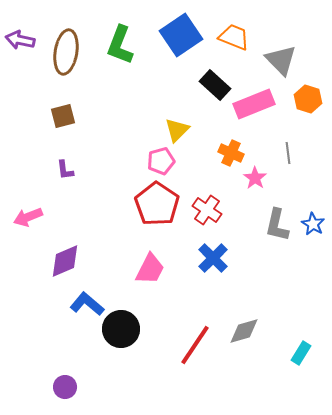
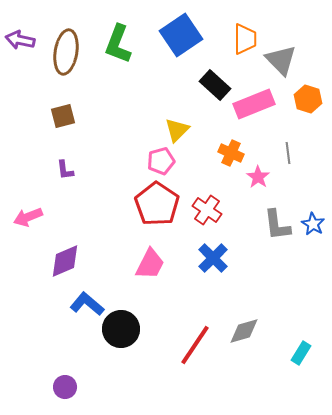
orange trapezoid: moved 11 px right, 2 px down; rotated 68 degrees clockwise
green L-shape: moved 2 px left, 1 px up
pink star: moved 3 px right, 1 px up
gray L-shape: rotated 20 degrees counterclockwise
pink trapezoid: moved 5 px up
